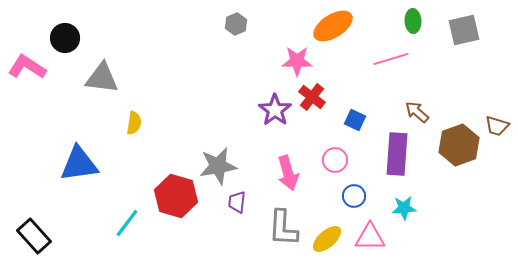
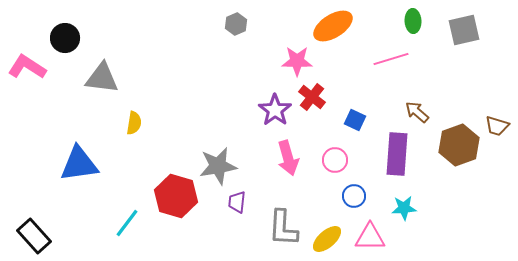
pink arrow: moved 15 px up
